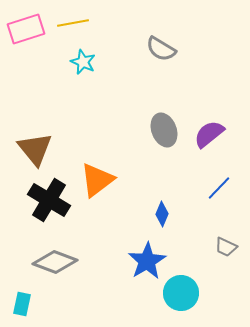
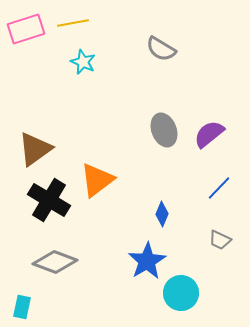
brown triangle: rotated 33 degrees clockwise
gray trapezoid: moved 6 px left, 7 px up
cyan rectangle: moved 3 px down
